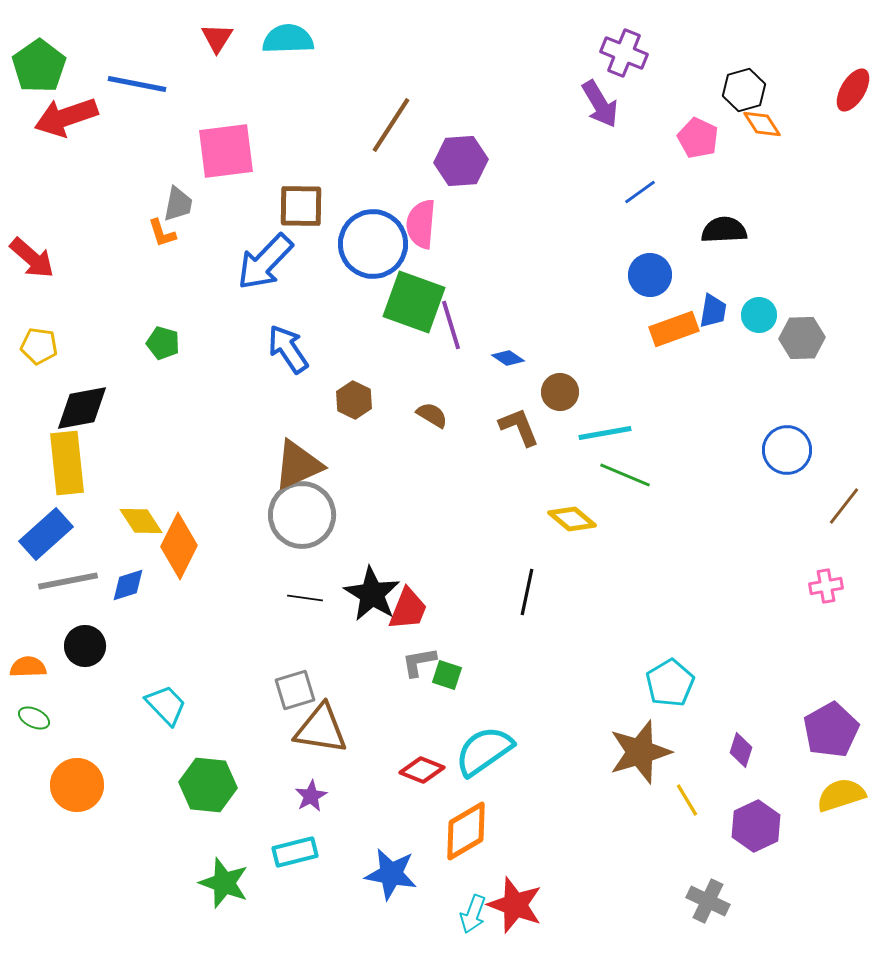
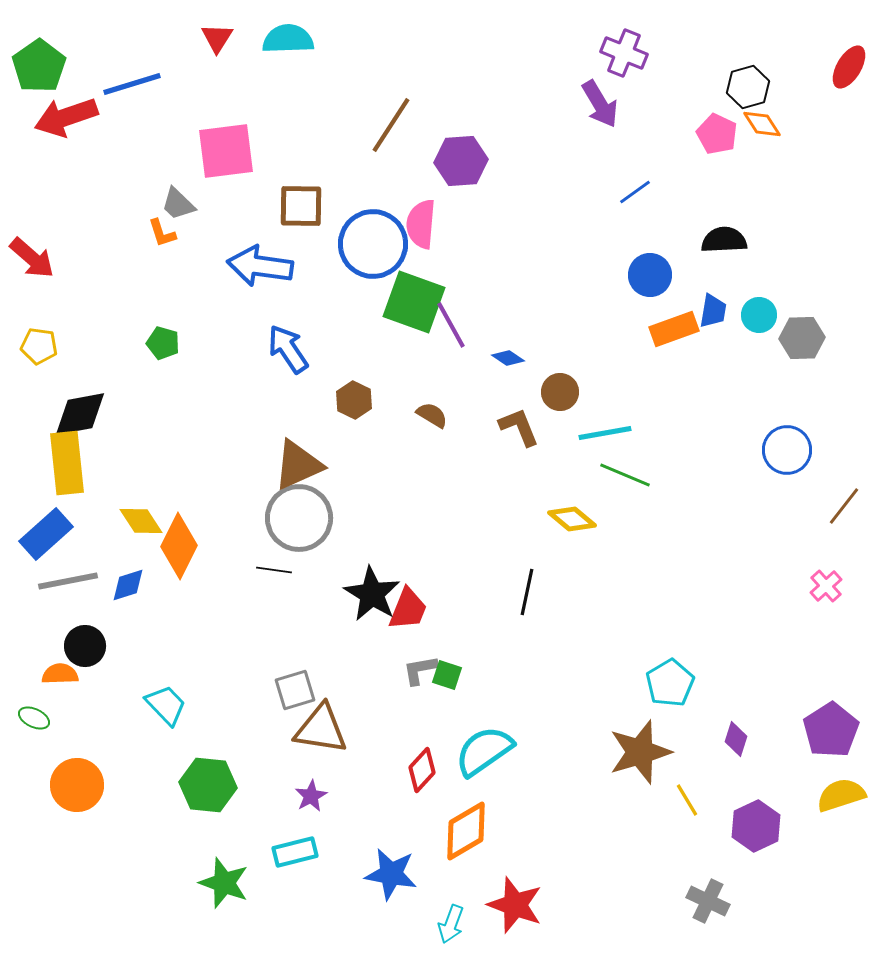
blue line at (137, 84): moved 5 px left; rotated 28 degrees counterclockwise
black hexagon at (744, 90): moved 4 px right, 3 px up
red ellipse at (853, 90): moved 4 px left, 23 px up
pink pentagon at (698, 138): moved 19 px right, 4 px up
blue line at (640, 192): moved 5 px left
gray trapezoid at (178, 204): rotated 123 degrees clockwise
black semicircle at (724, 230): moved 10 px down
blue arrow at (265, 262): moved 5 px left, 4 px down; rotated 54 degrees clockwise
purple line at (451, 325): rotated 12 degrees counterclockwise
black diamond at (82, 408): moved 2 px left, 6 px down
gray circle at (302, 515): moved 3 px left, 3 px down
pink cross at (826, 586): rotated 32 degrees counterclockwise
black line at (305, 598): moved 31 px left, 28 px up
gray L-shape at (419, 662): moved 1 px right, 8 px down
orange semicircle at (28, 667): moved 32 px right, 7 px down
purple pentagon at (831, 730): rotated 4 degrees counterclockwise
purple diamond at (741, 750): moved 5 px left, 11 px up
red diamond at (422, 770): rotated 69 degrees counterclockwise
cyan arrow at (473, 914): moved 22 px left, 10 px down
